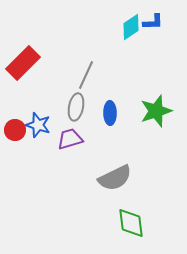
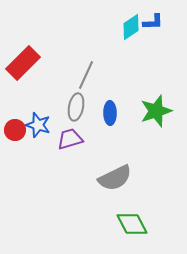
green diamond: moved 1 px right, 1 px down; rotated 20 degrees counterclockwise
